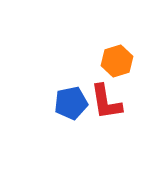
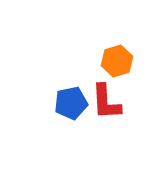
red L-shape: rotated 6 degrees clockwise
